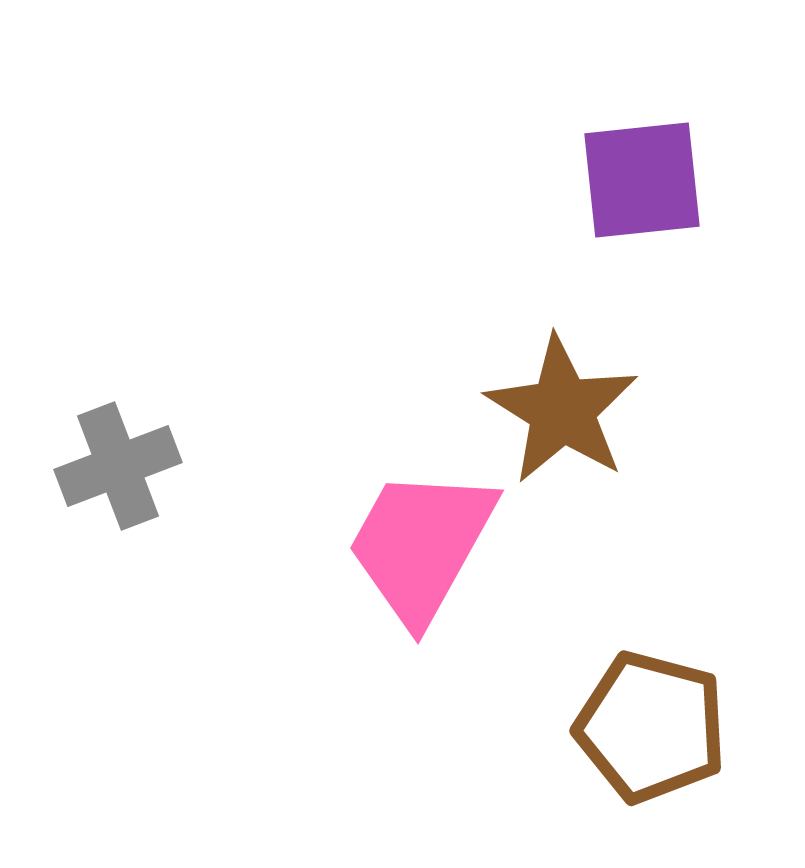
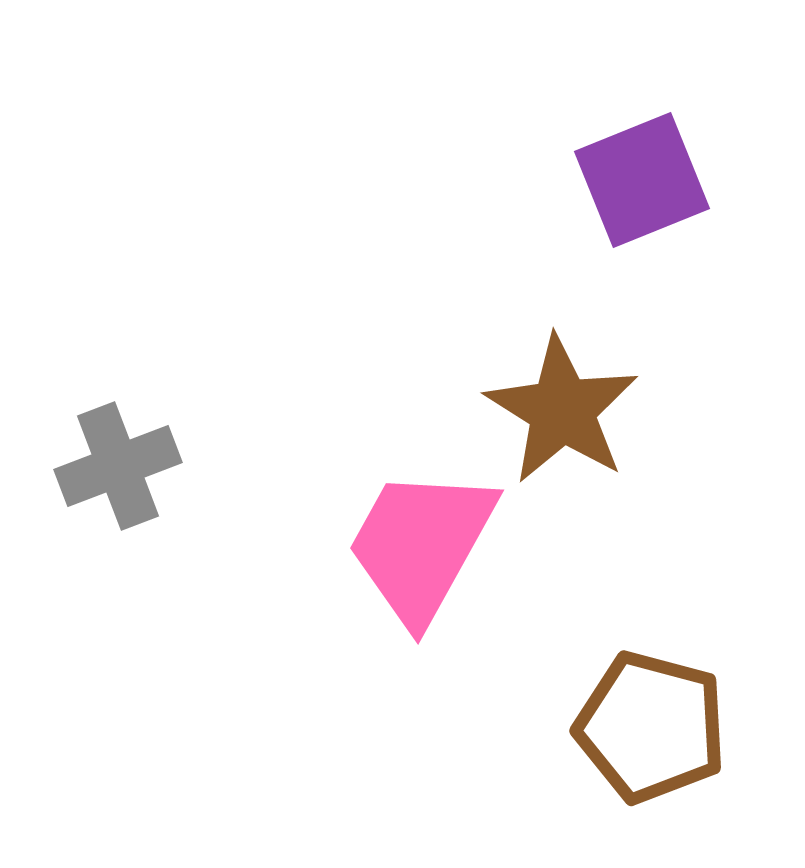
purple square: rotated 16 degrees counterclockwise
